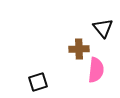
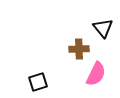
pink semicircle: moved 4 px down; rotated 20 degrees clockwise
